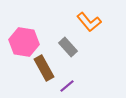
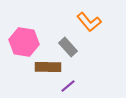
brown rectangle: moved 4 px right, 1 px up; rotated 60 degrees counterclockwise
purple line: moved 1 px right
